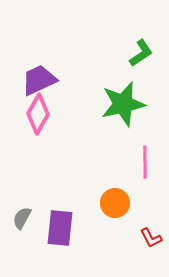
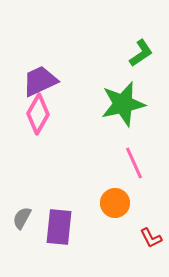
purple trapezoid: moved 1 px right, 1 px down
pink line: moved 11 px left, 1 px down; rotated 24 degrees counterclockwise
purple rectangle: moved 1 px left, 1 px up
